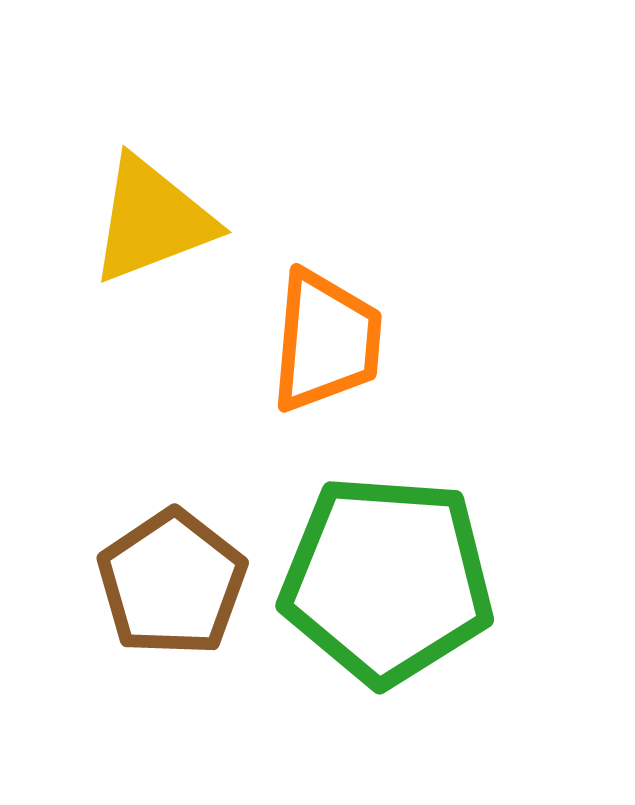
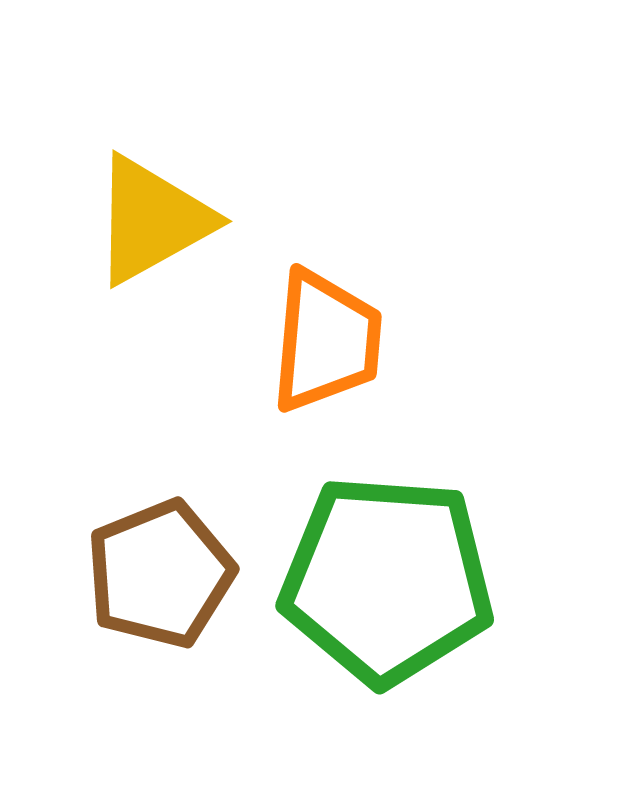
yellow triangle: rotated 8 degrees counterclockwise
brown pentagon: moved 12 px left, 9 px up; rotated 12 degrees clockwise
